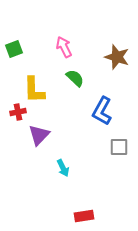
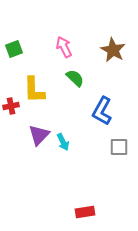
brown star: moved 4 px left, 7 px up; rotated 10 degrees clockwise
red cross: moved 7 px left, 6 px up
cyan arrow: moved 26 px up
red rectangle: moved 1 px right, 4 px up
